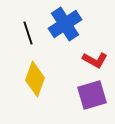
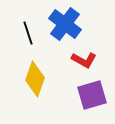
blue cross: rotated 20 degrees counterclockwise
red L-shape: moved 11 px left
